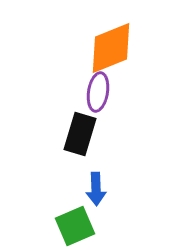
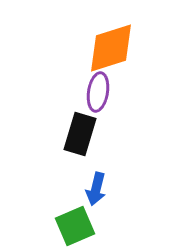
orange diamond: rotated 4 degrees clockwise
blue arrow: rotated 16 degrees clockwise
